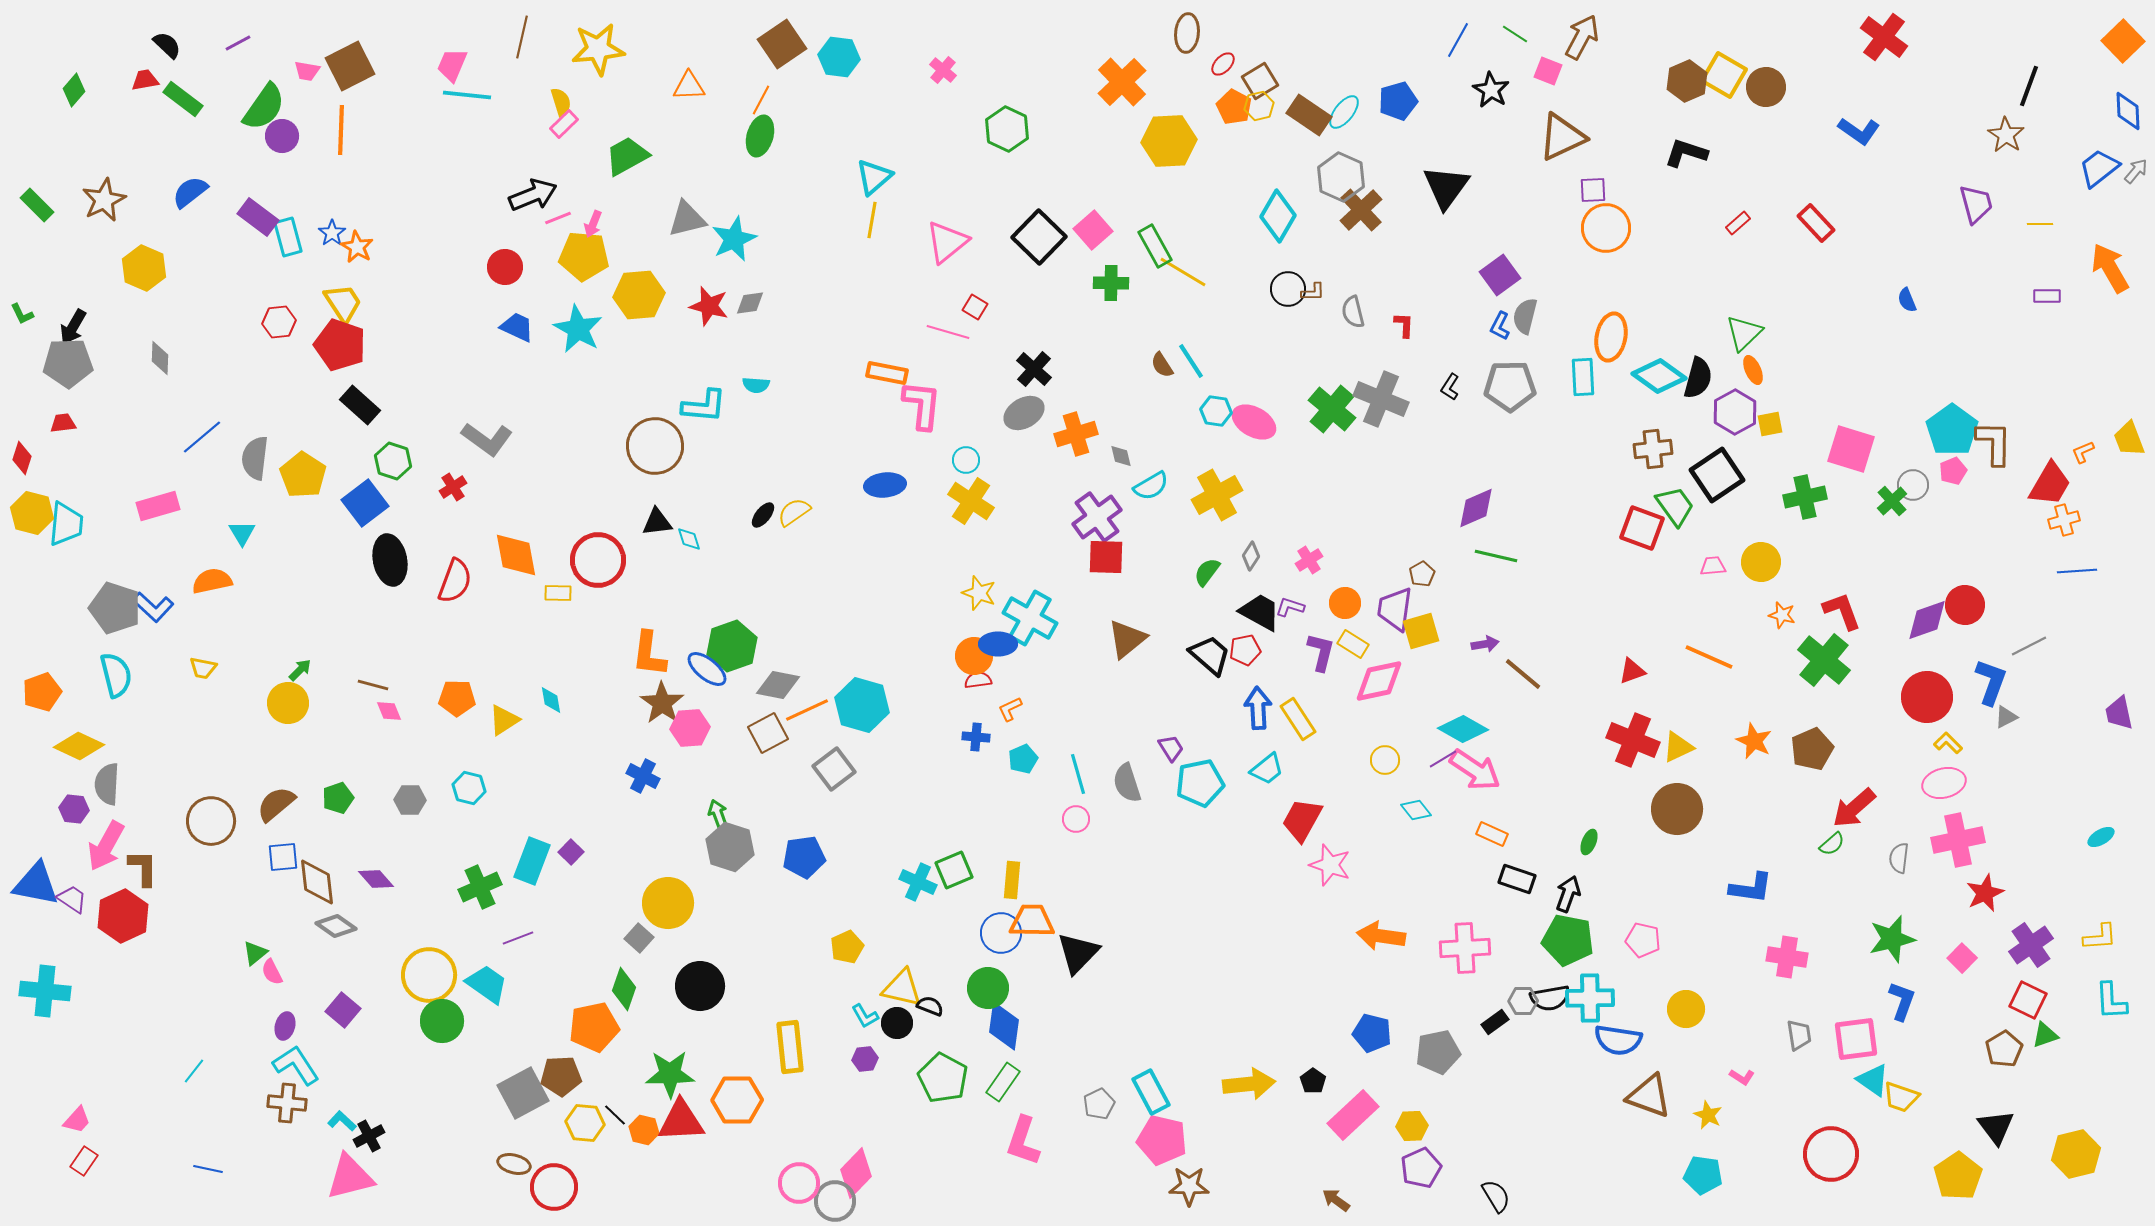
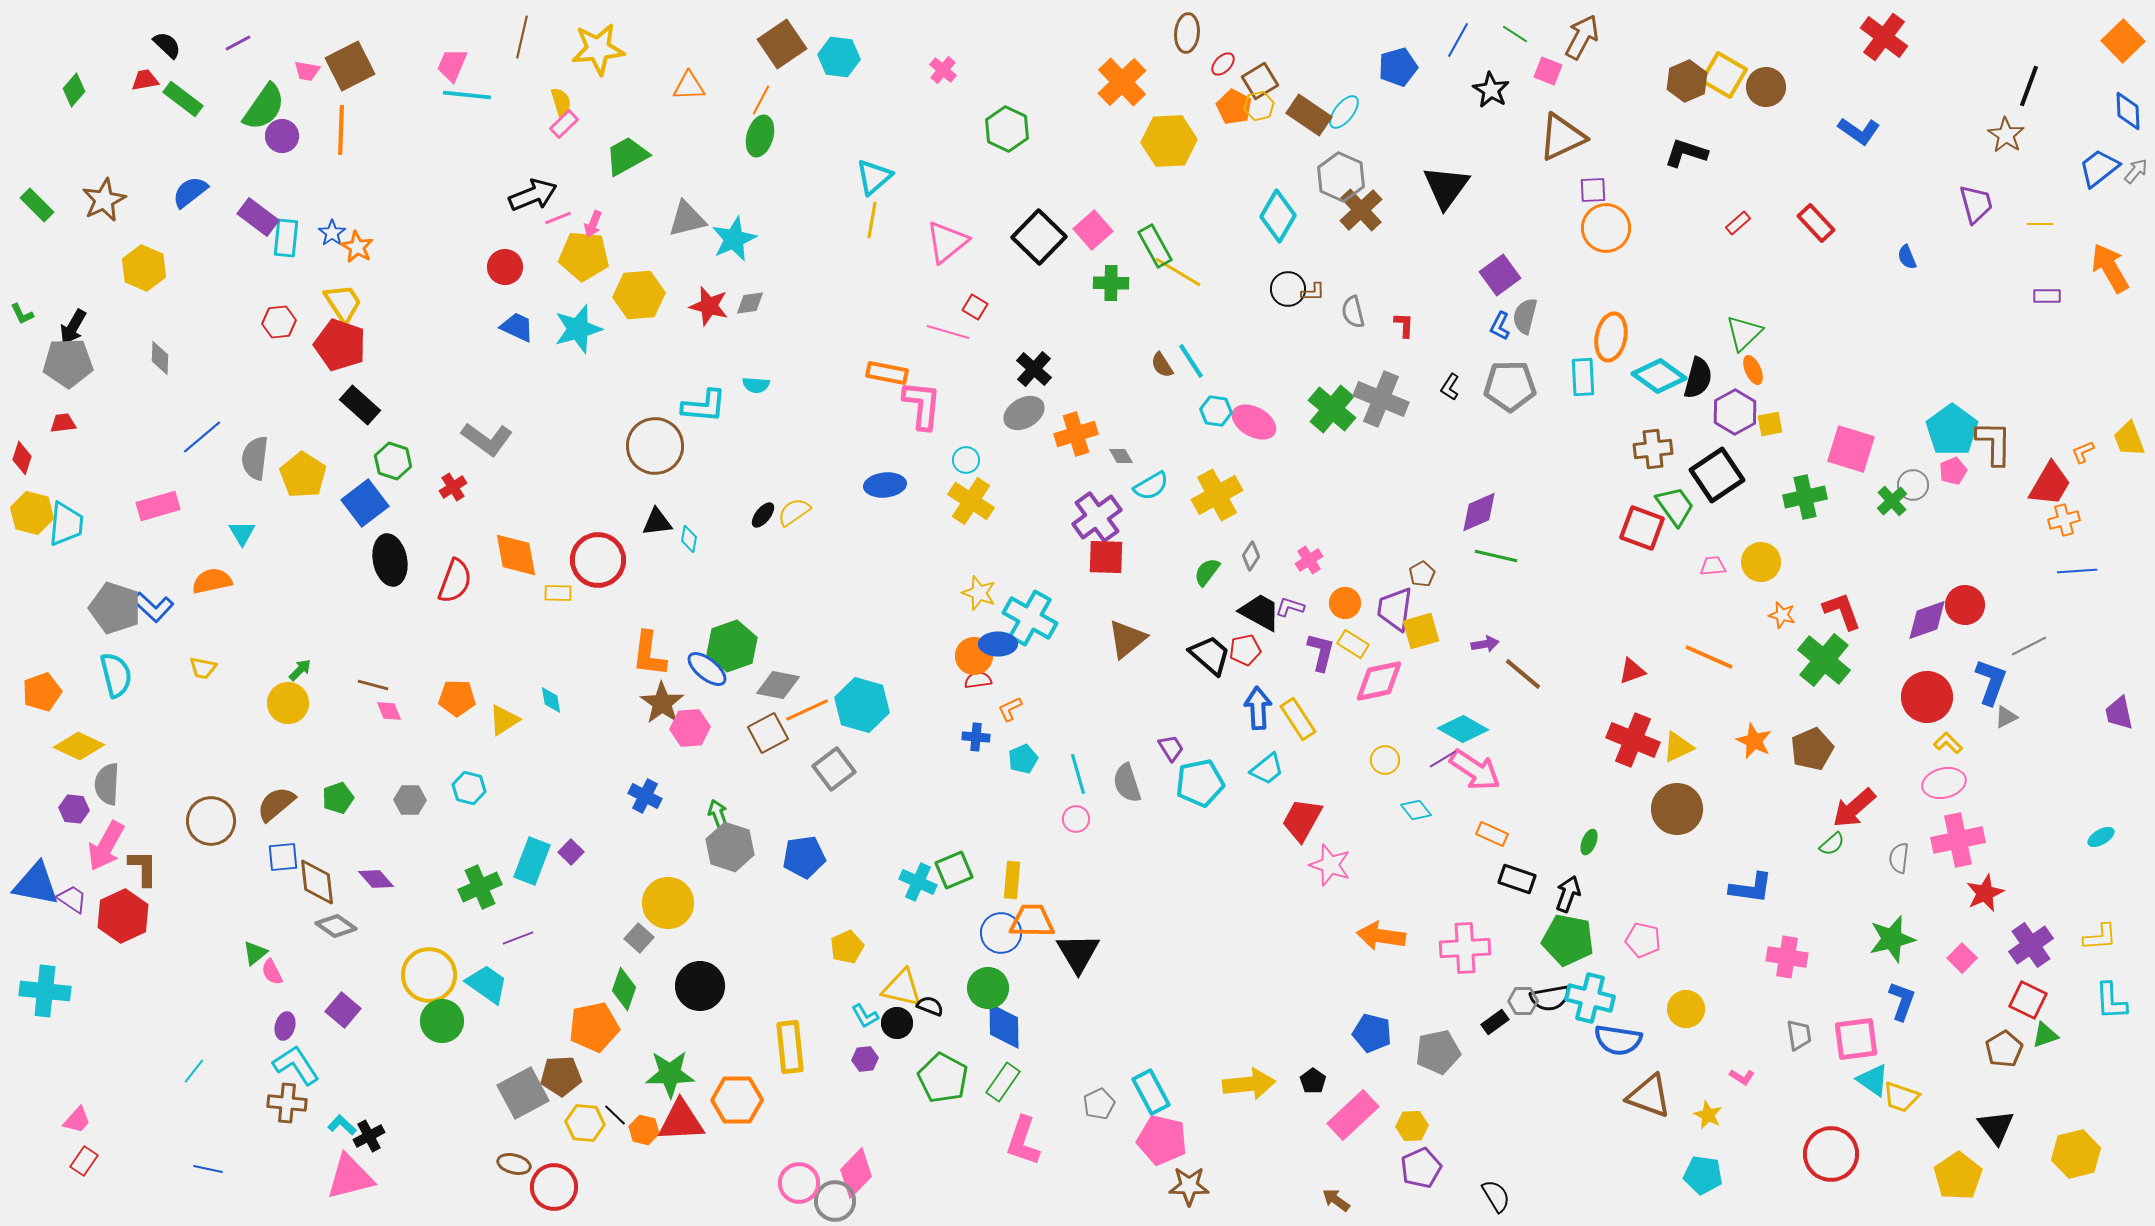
blue pentagon at (1398, 101): moved 34 px up
cyan rectangle at (288, 237): moved 2 px left, 1 px down; rotated 21 degrees clockwise
yellow line at (1183, 272): moved 5 px left
blue semicircle at (1907, 300): moved 43 px up
cyan star at (578, 329): rotated 27 degrees clockwise
gray diamond at (1121, 456): rotated 15 degrees counterclockwise
purple diamond at (1476, 508): moved 3 px right, 4 px down
cyan diamond at (689, 539): rotated 28 degrees clockwise
blue cross at (643, 776): moved 2 px right, 20 px down
black triangle at (1078, 953): rotated 15 degrees counterclockwise
cyan cross at (1590, 998): rotated 15 degrees clockwise
blue diamond at (1004, 1026): rotated 9 degrees counterclockwise
cyan L-shape at (342, 1121): moved 4 px down
